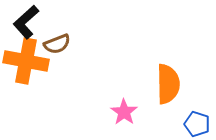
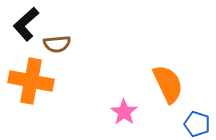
black L-shape: moved 2 px down
brown semicircle: rotated 16 degrees clockwise
orange cross: moved 5 px right, 20 px down
orange semicircle: rotated 24 degrees counterclockwise
